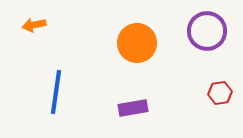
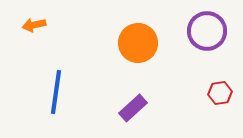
orange circle: moved 1 px right
purple rectangle: rotated 32 degrees counterclockwise
